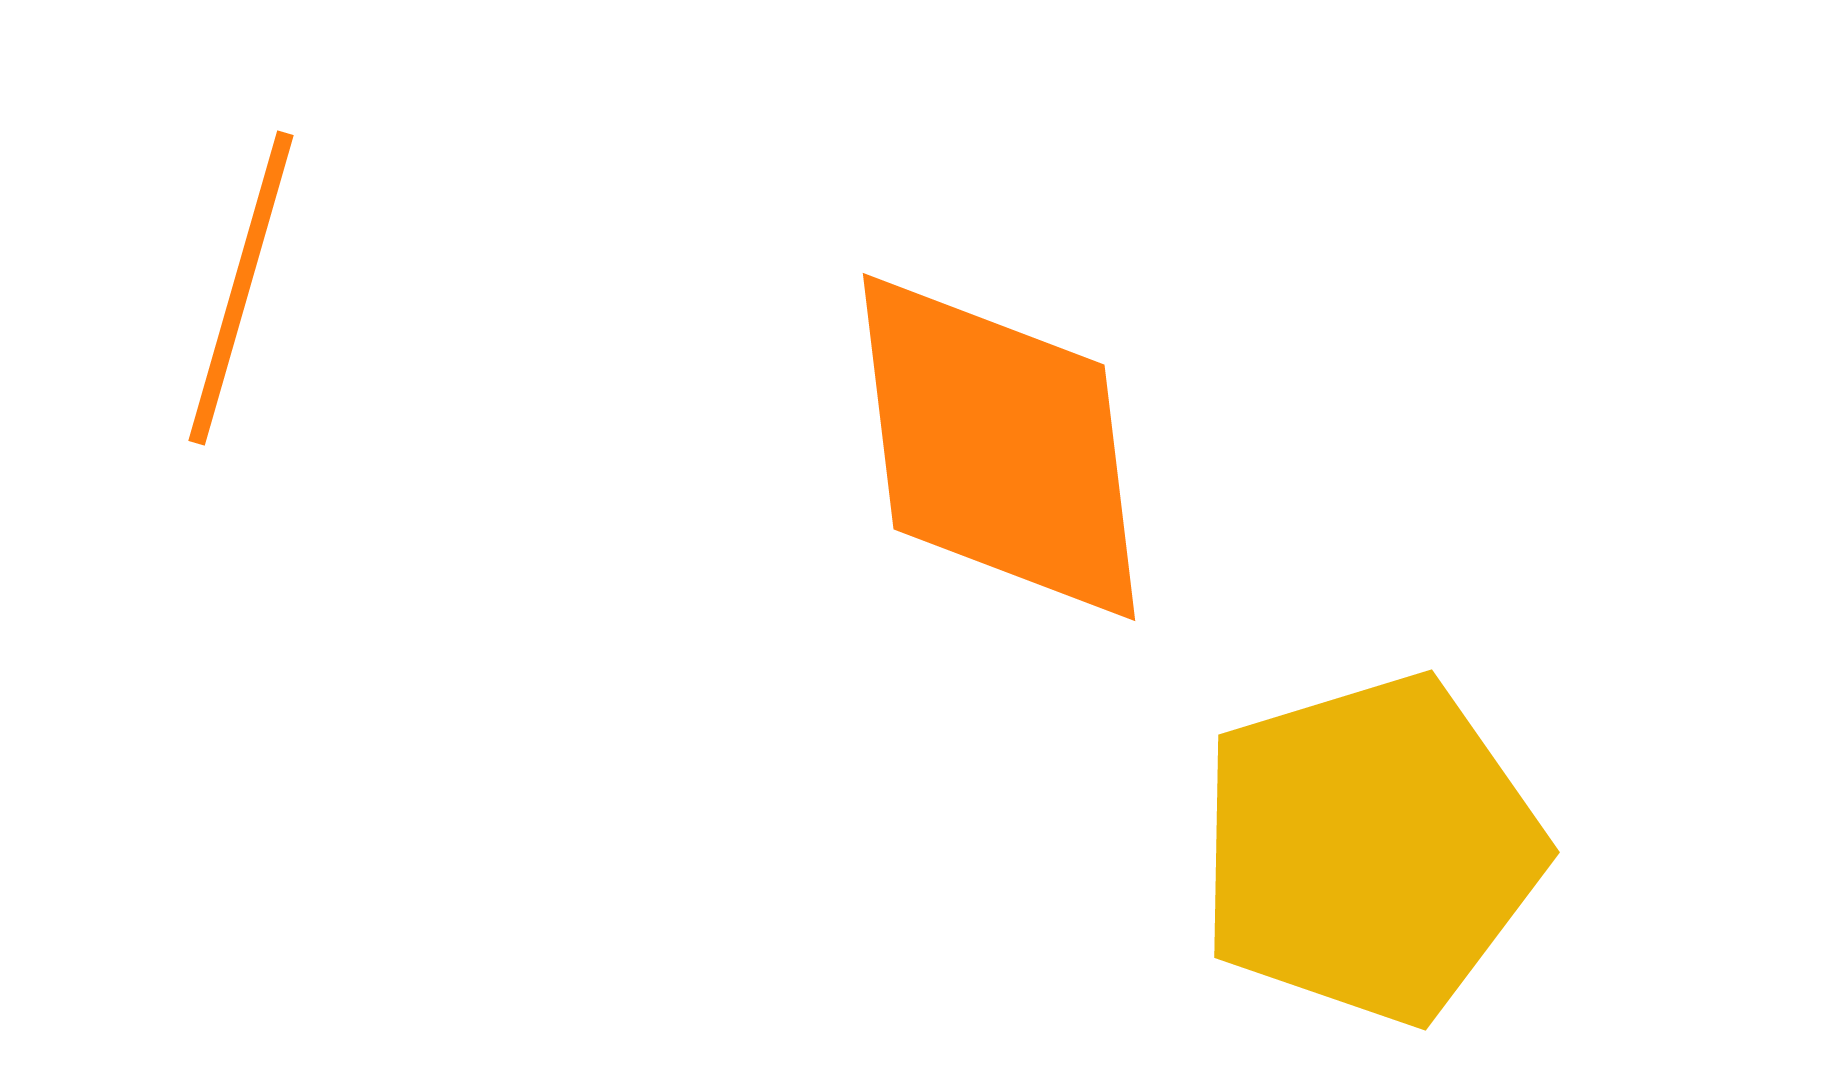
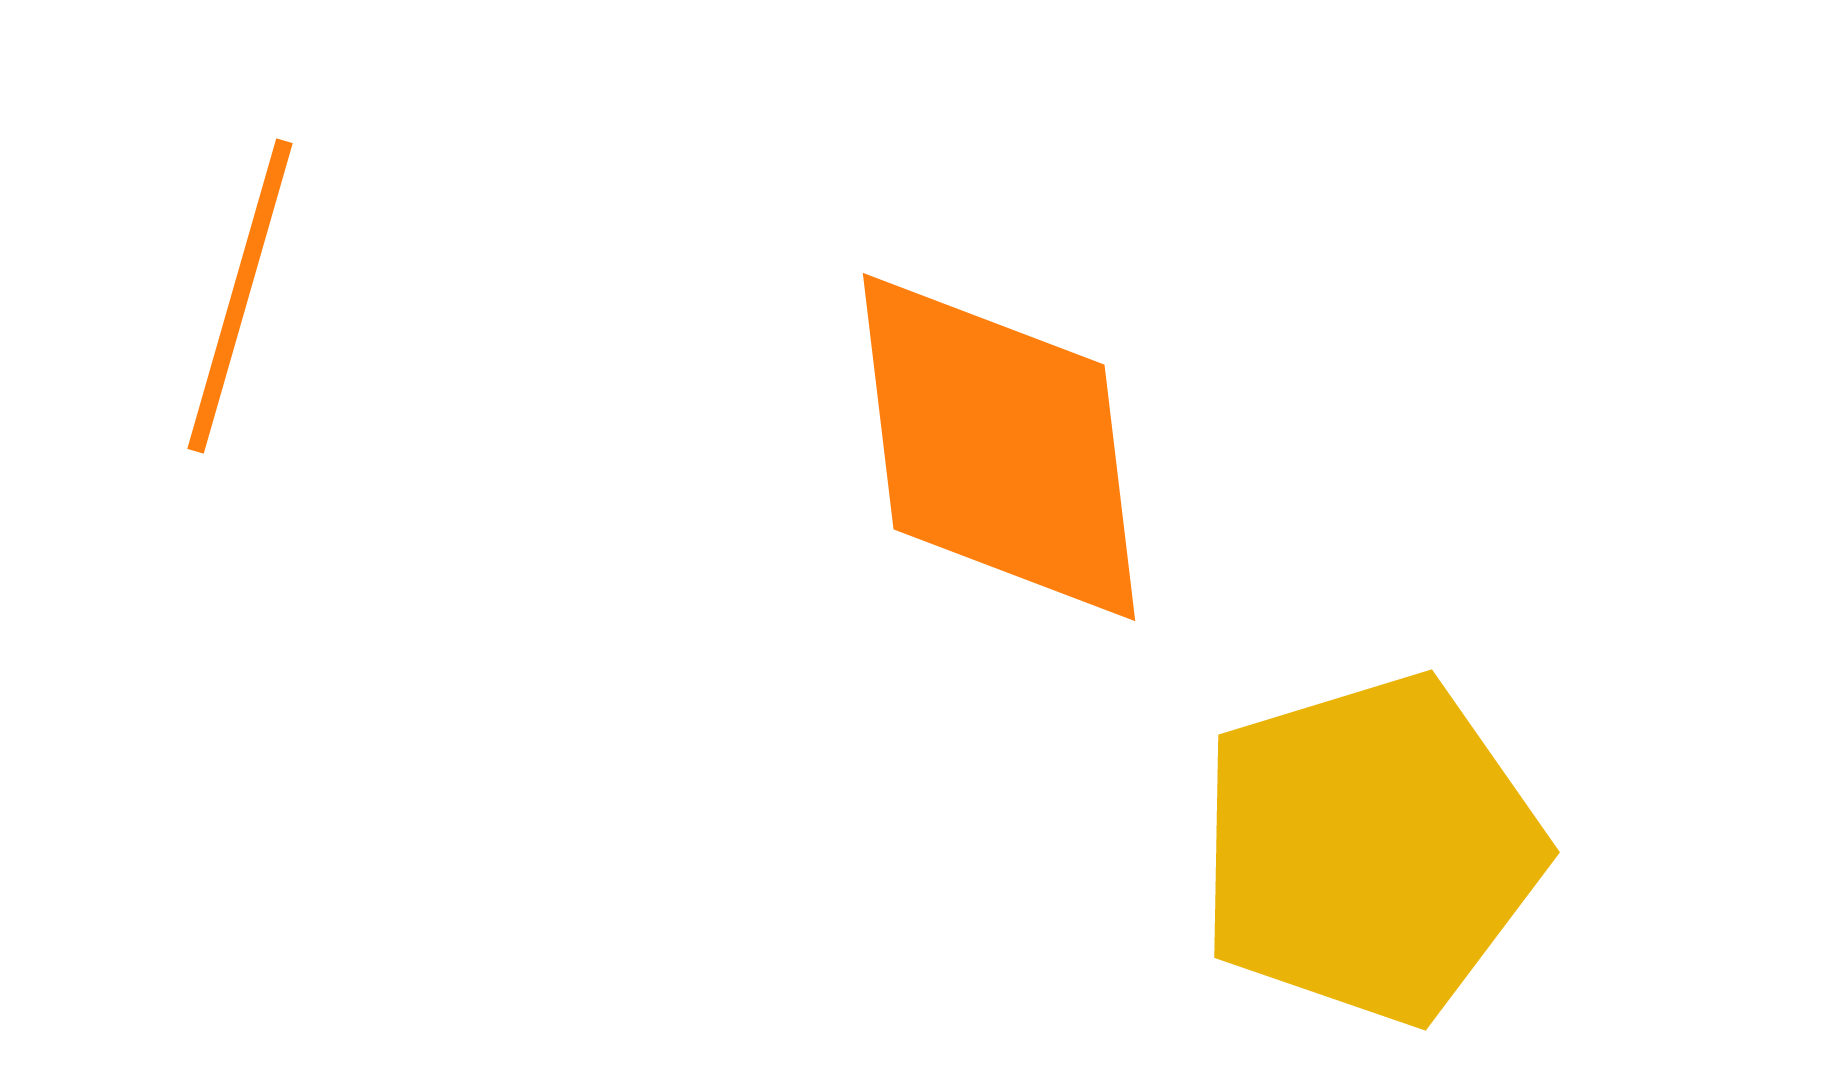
orange line: moved 1 px left, 8 px down
